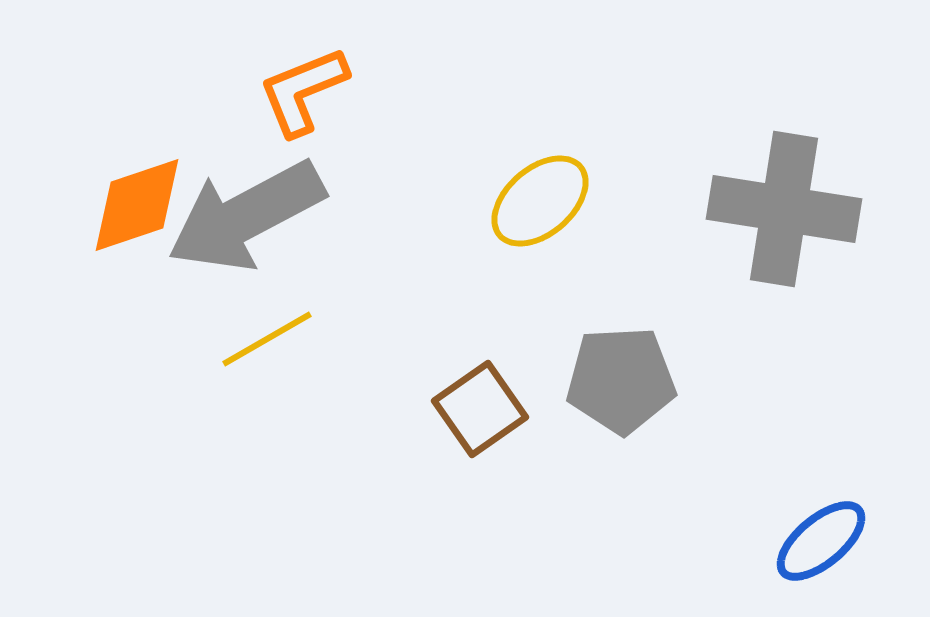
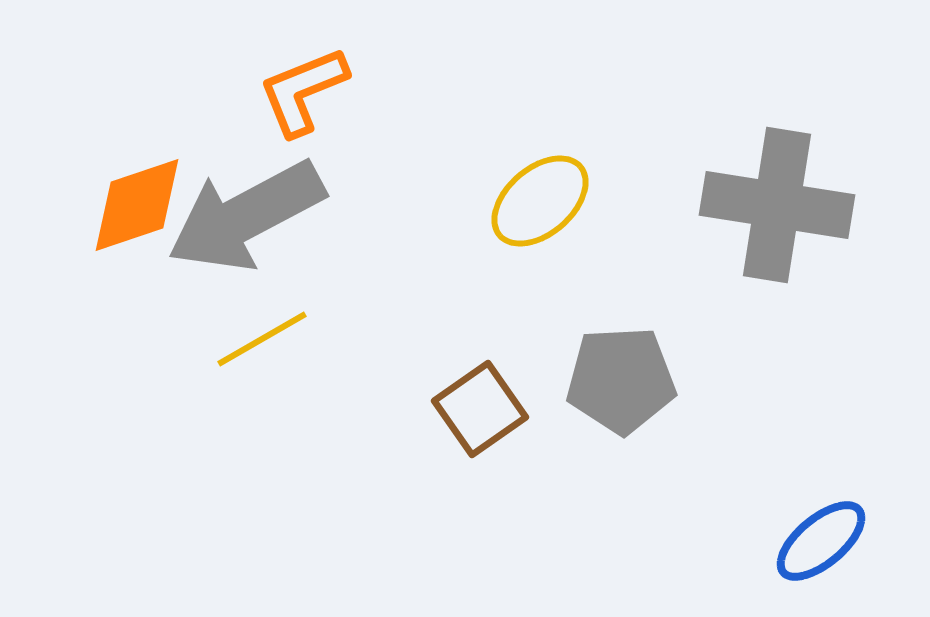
gray cross: moved 7 px left, 4 px up
yellow line: moved 5 px left
